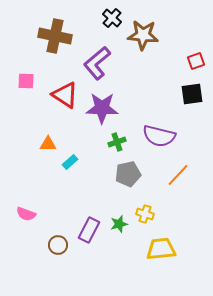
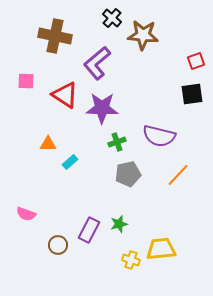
yellow cross: moved 14 px left, 46 px down
